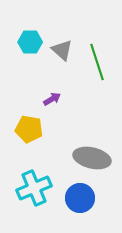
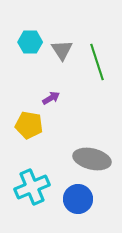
gray triangle: rotated 15 degrees clockwise
purple arrow: moved 1 px left, 1 px up
yellow pentagon: moved 4 px up
gray ellipse: moved 1 px down
cyan cross: moved 2 px left, 1 px up
blue circle: moved 2 px left, 1 px down
